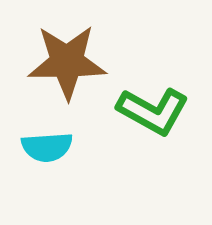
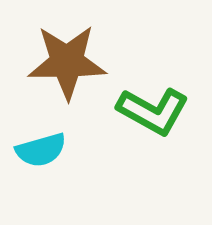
cyan semicircle: moved 6 px left, 3 px down; rotated 12 degrees counterclockwise
